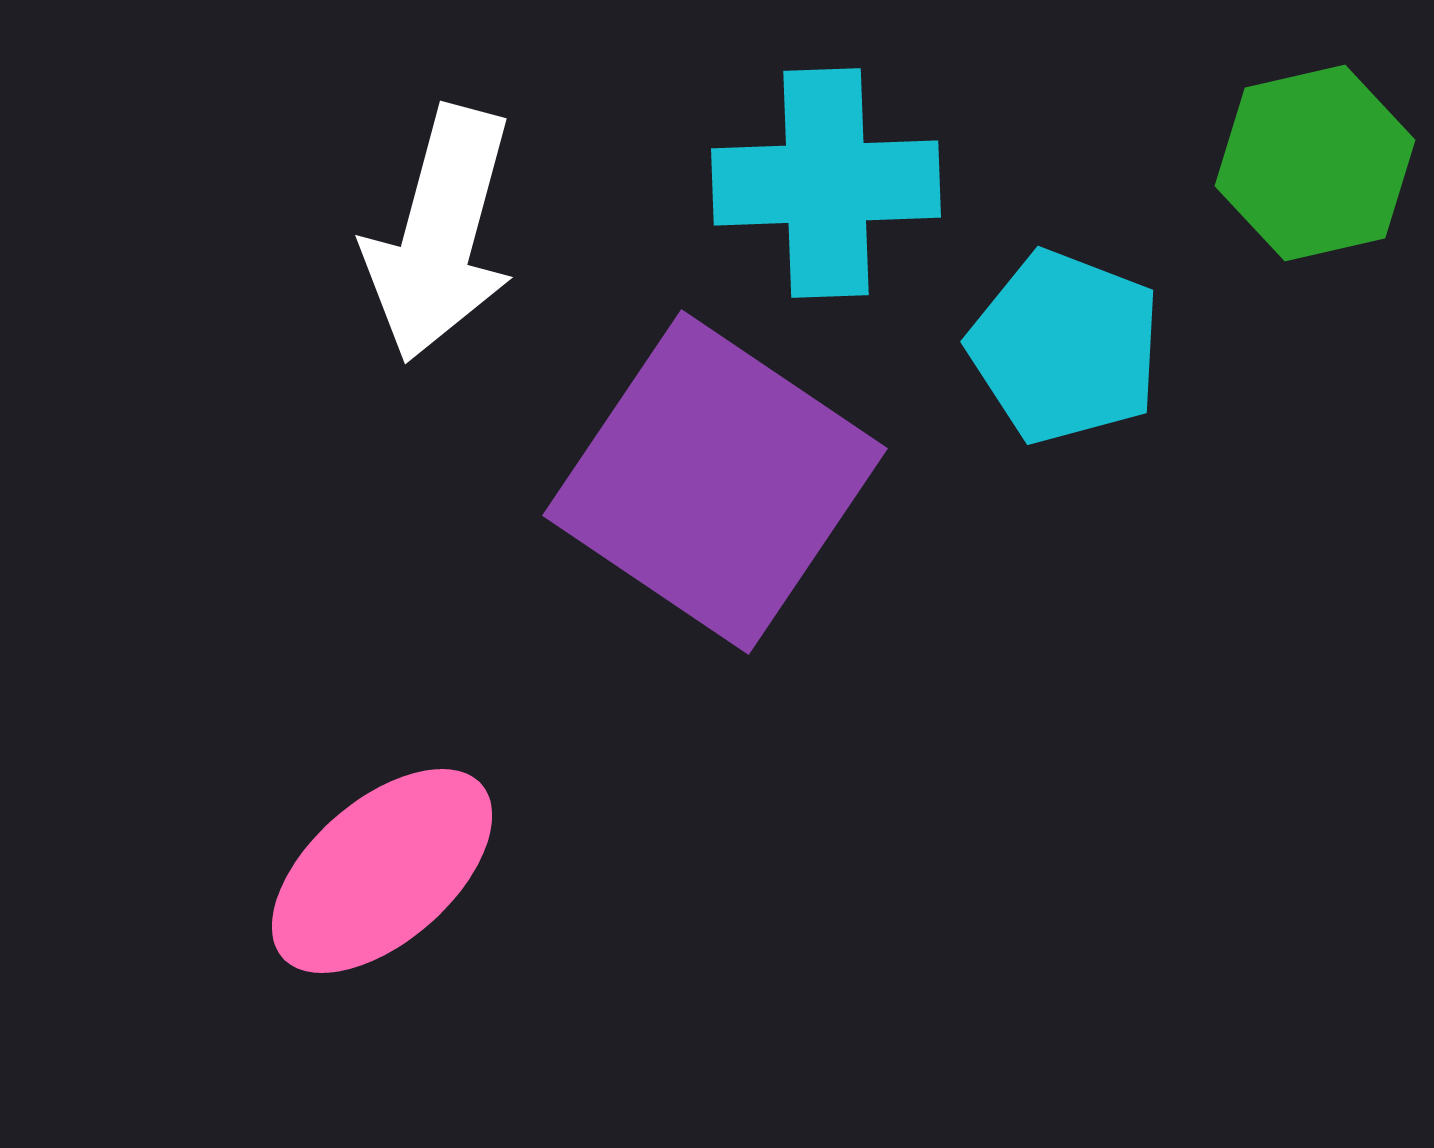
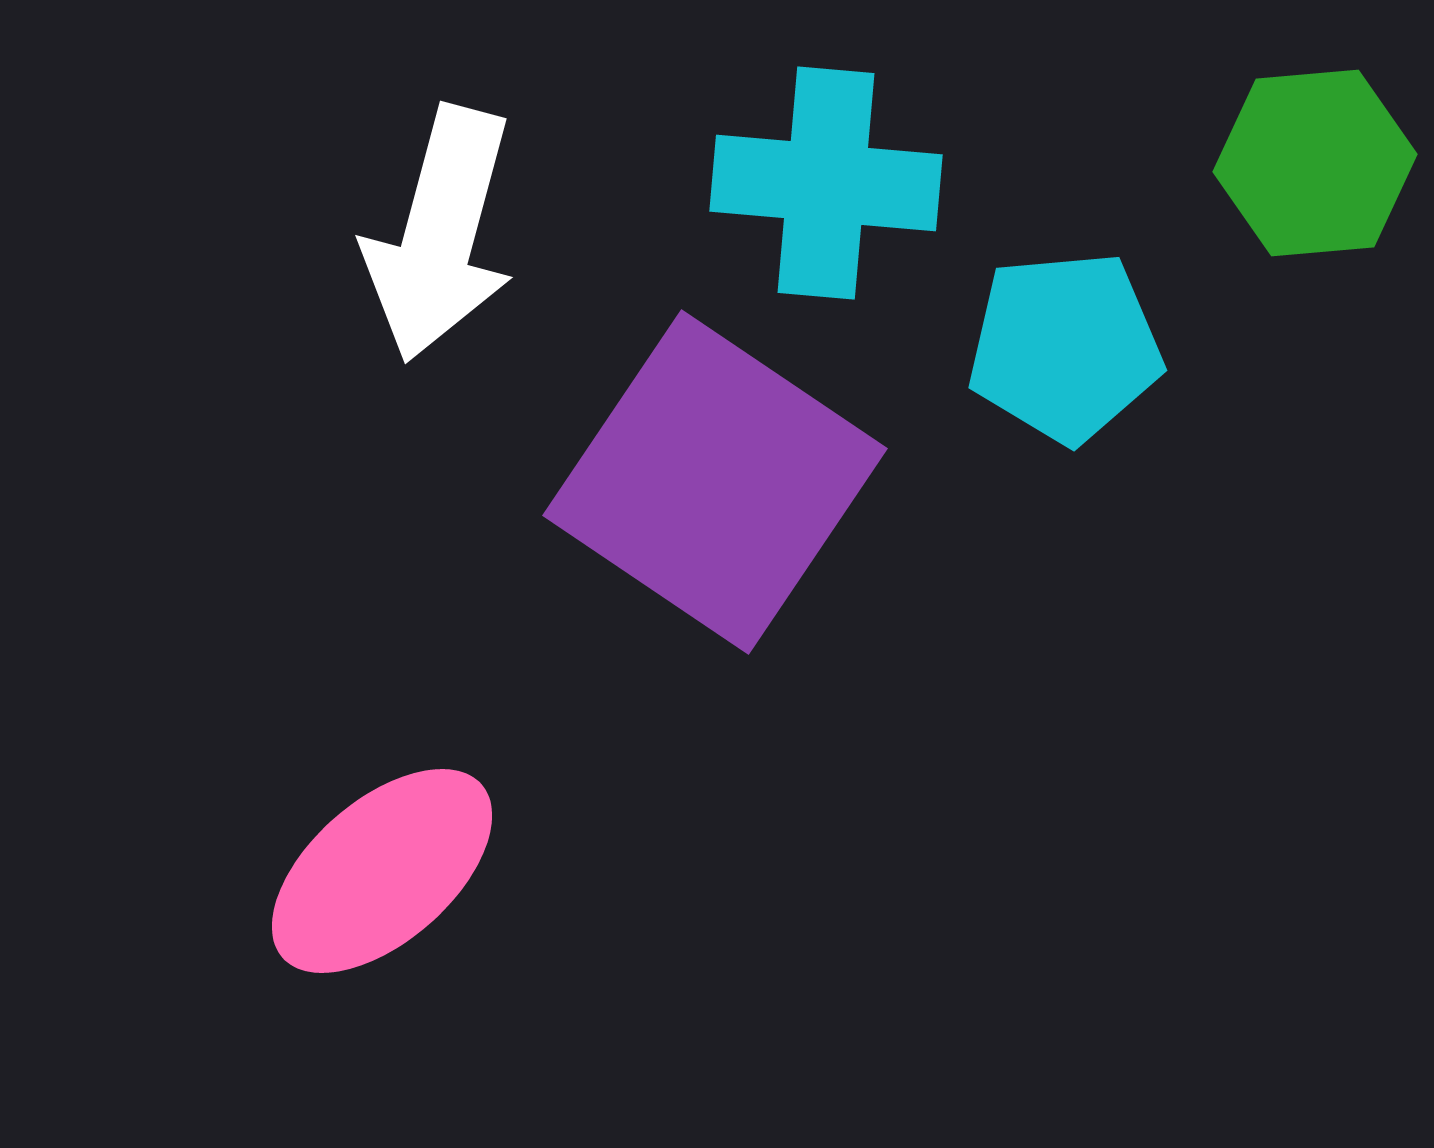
green hexagon: rotated 8 degrees clockwise
cyan cross: rotated 7 degrees clockwise
cyan pentagon: rotated 26 degrees counterclockwise
